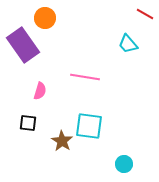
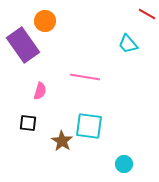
red line: moved 2 px right
orange circle: moved 3 px down
